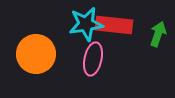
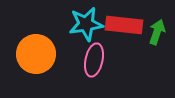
red rectangle: moved 10 px right
green arrow: moved 1 px left, 2 px up
pink ellipse: moved 1 px right, 1 px down
